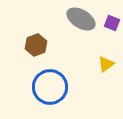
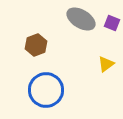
blue circle: moved 4 px left, 3 px down
